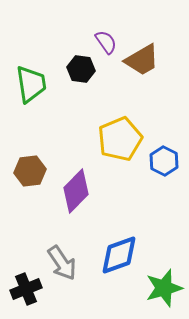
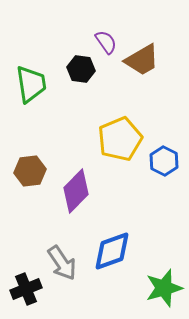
blue diamond: moved 7 px left, 4 px up
